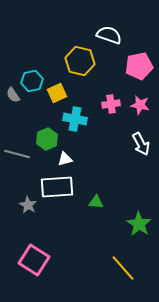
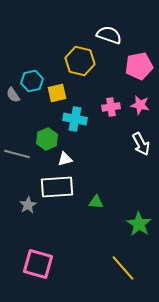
yellow square: rotated 12 degrees clockwise
pink cross: moved 3 px down
gray star: rotated 12 degrees clockwise
pink square: moved 4 px right, 4 px down; rotated 16 degrees counterclockwise
